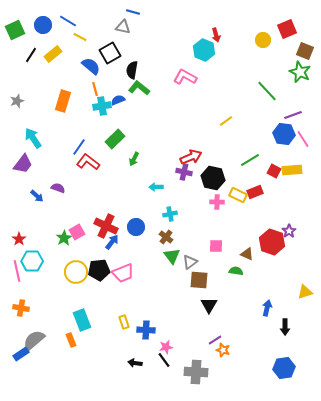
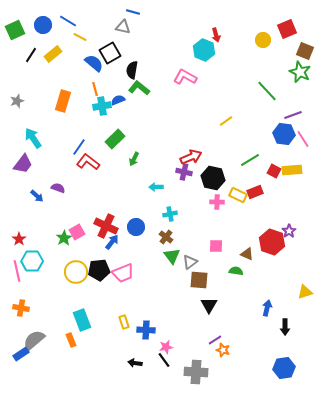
blue semicircle at (91, 66): moved 3 px right, 3 px up
